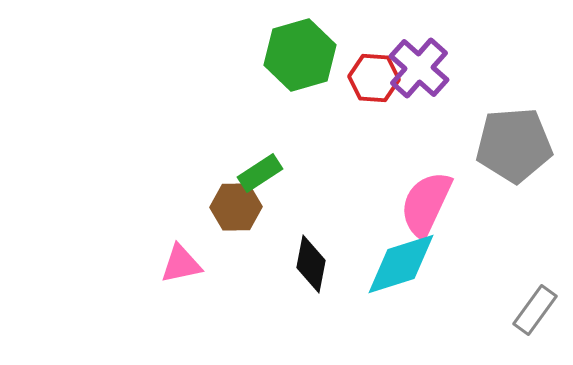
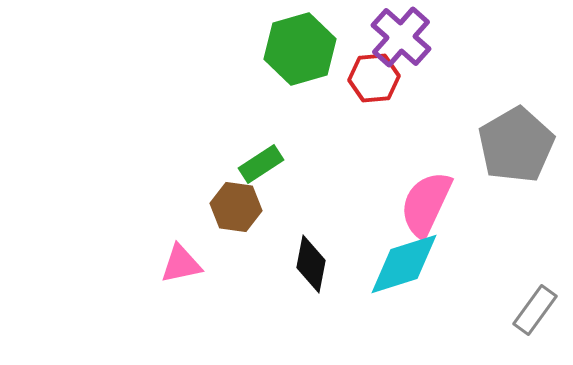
green hexagon: moved 6 px up
purple cross: moved 18 px left, 31 px up
red hexagon: rotated 9 degrees counterclockwise
gray pentagon: moved 2 px right; rotated 26 degrees counterclockwise
green rectangle: moved 1 px right, 9 px up
brown hexagon: rotated 9 degrees clockwise
cyan diamond: moved 3 px right
